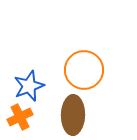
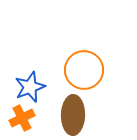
blue star: moved 1 px right, 1 px down
orange cross: moved 2 px right, 1 px down
